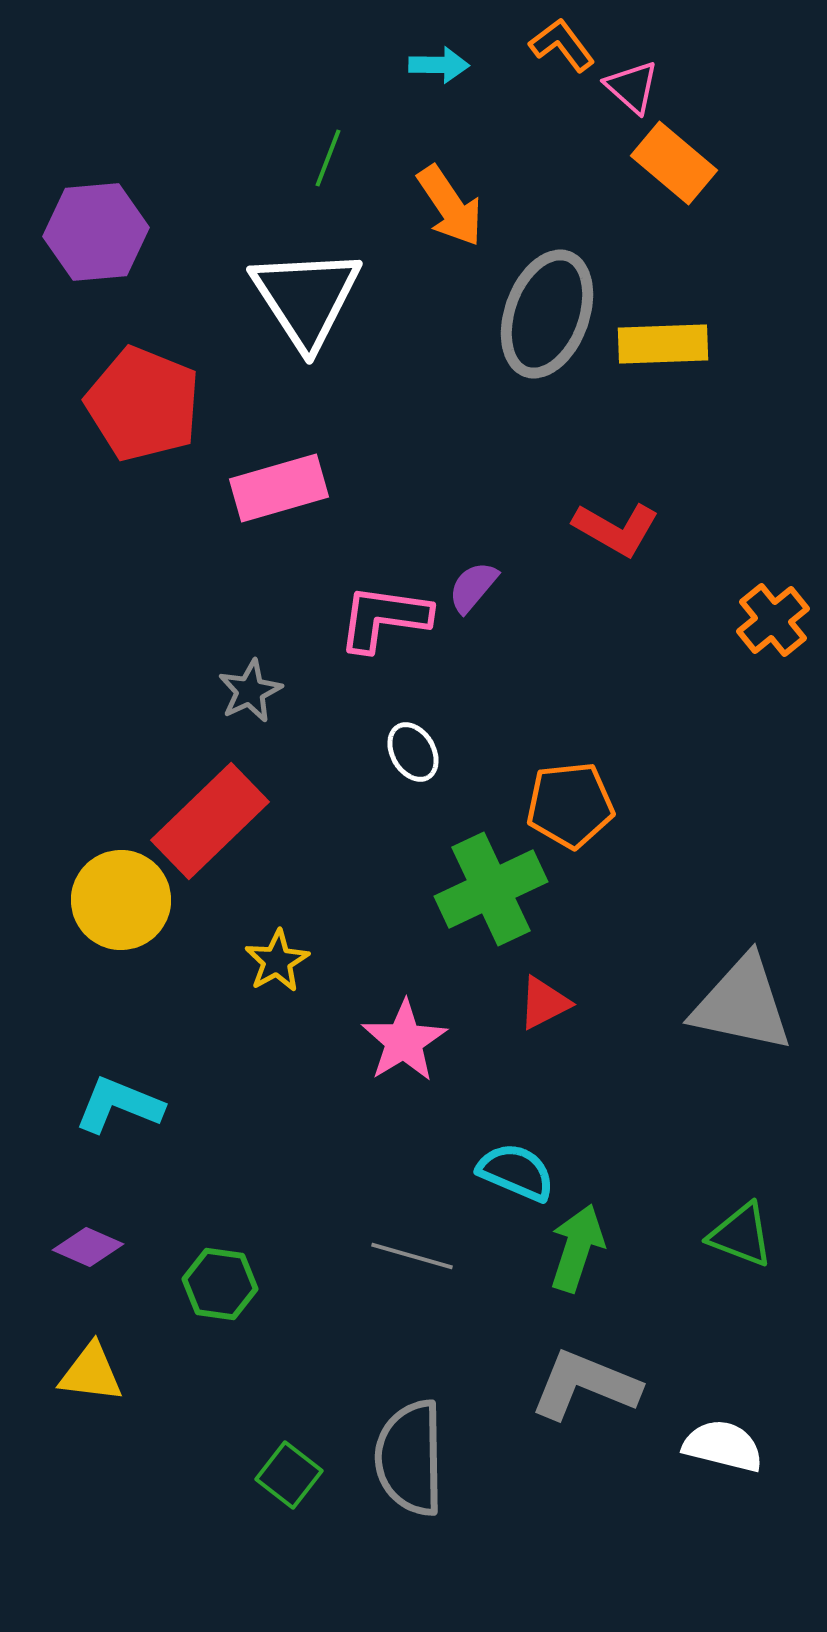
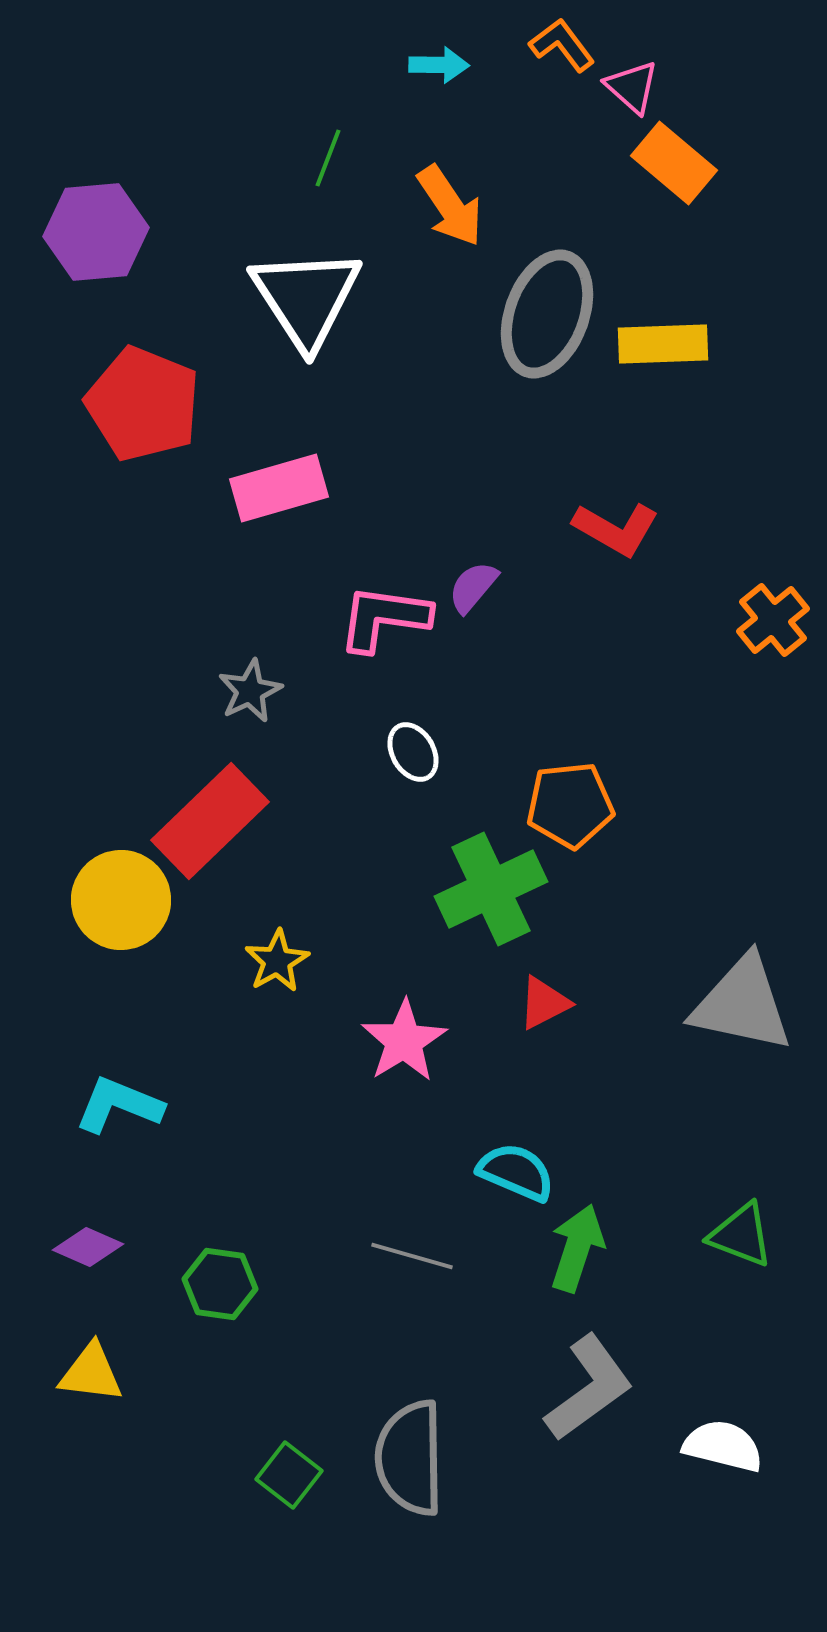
gray L-shape: moved 4 px right, 3 px down; rotated 122 degrees clockwise
